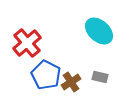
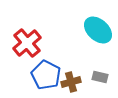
cyan ellipse: moved 1 px left, 1 px up
brown cross: rotated 18 degrees clockwise
